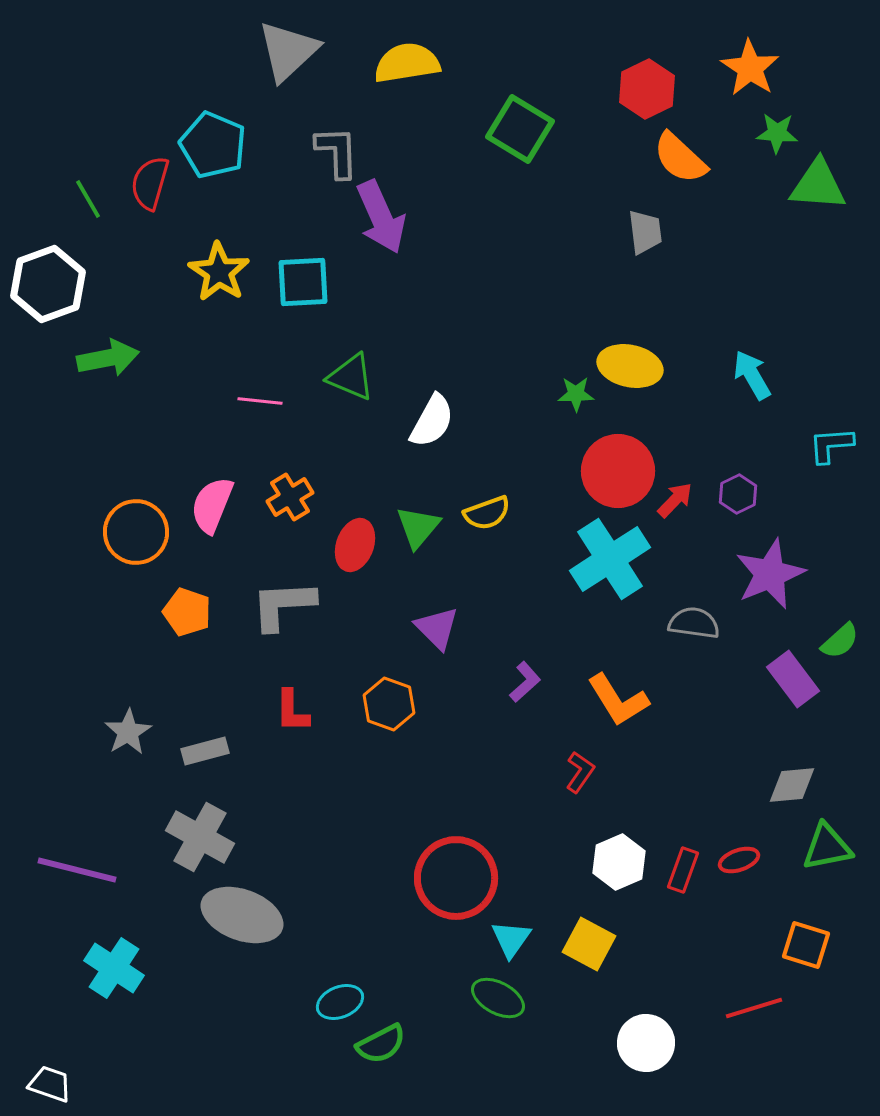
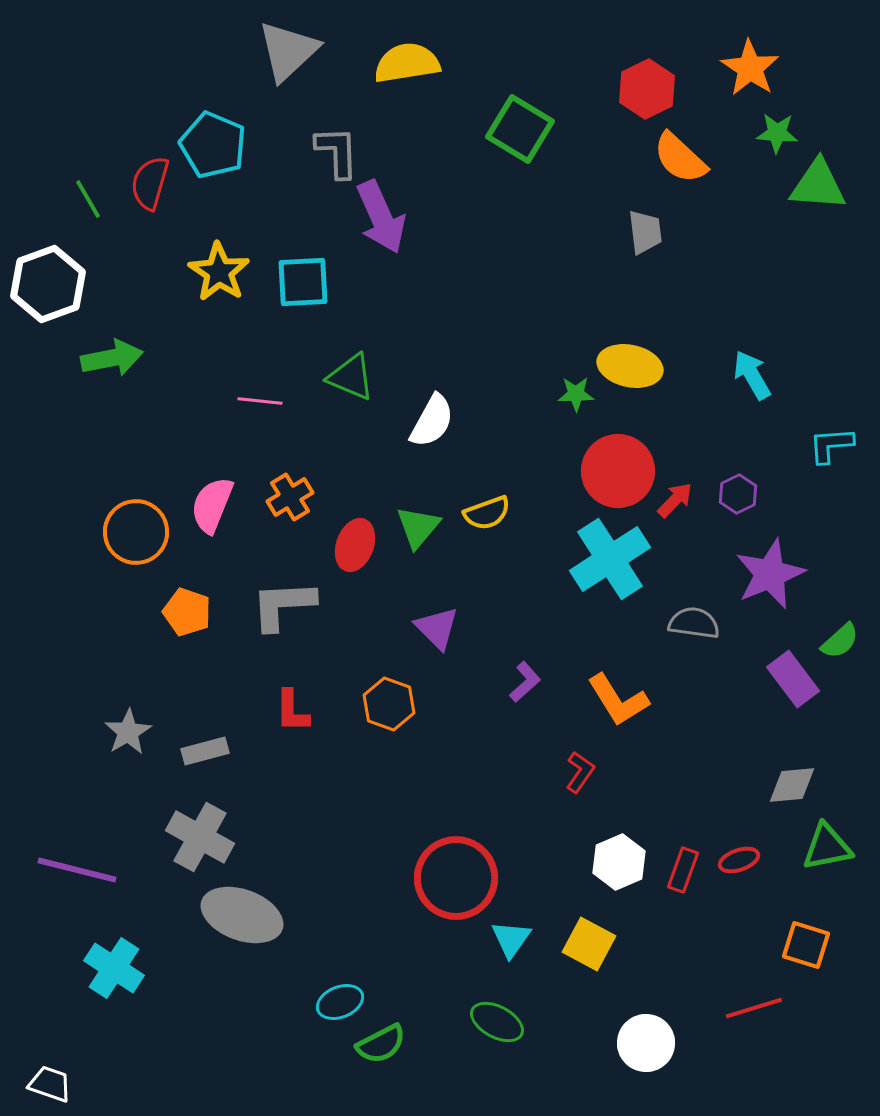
green arrow at (108, 358): moved 4 px right
green ellipse at (498, 998): moved 1 px left, 24 px down
